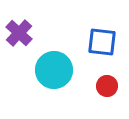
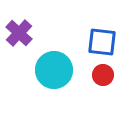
red circle: moved 4 px left, 11 px up
